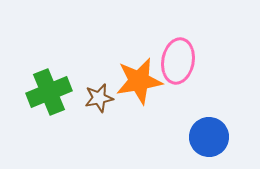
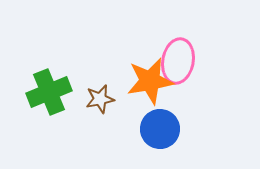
orange star: moved 11 px right
brown star: moved 1 px right, 1 px down
blue circle: moved 49 px left, 8 px up
